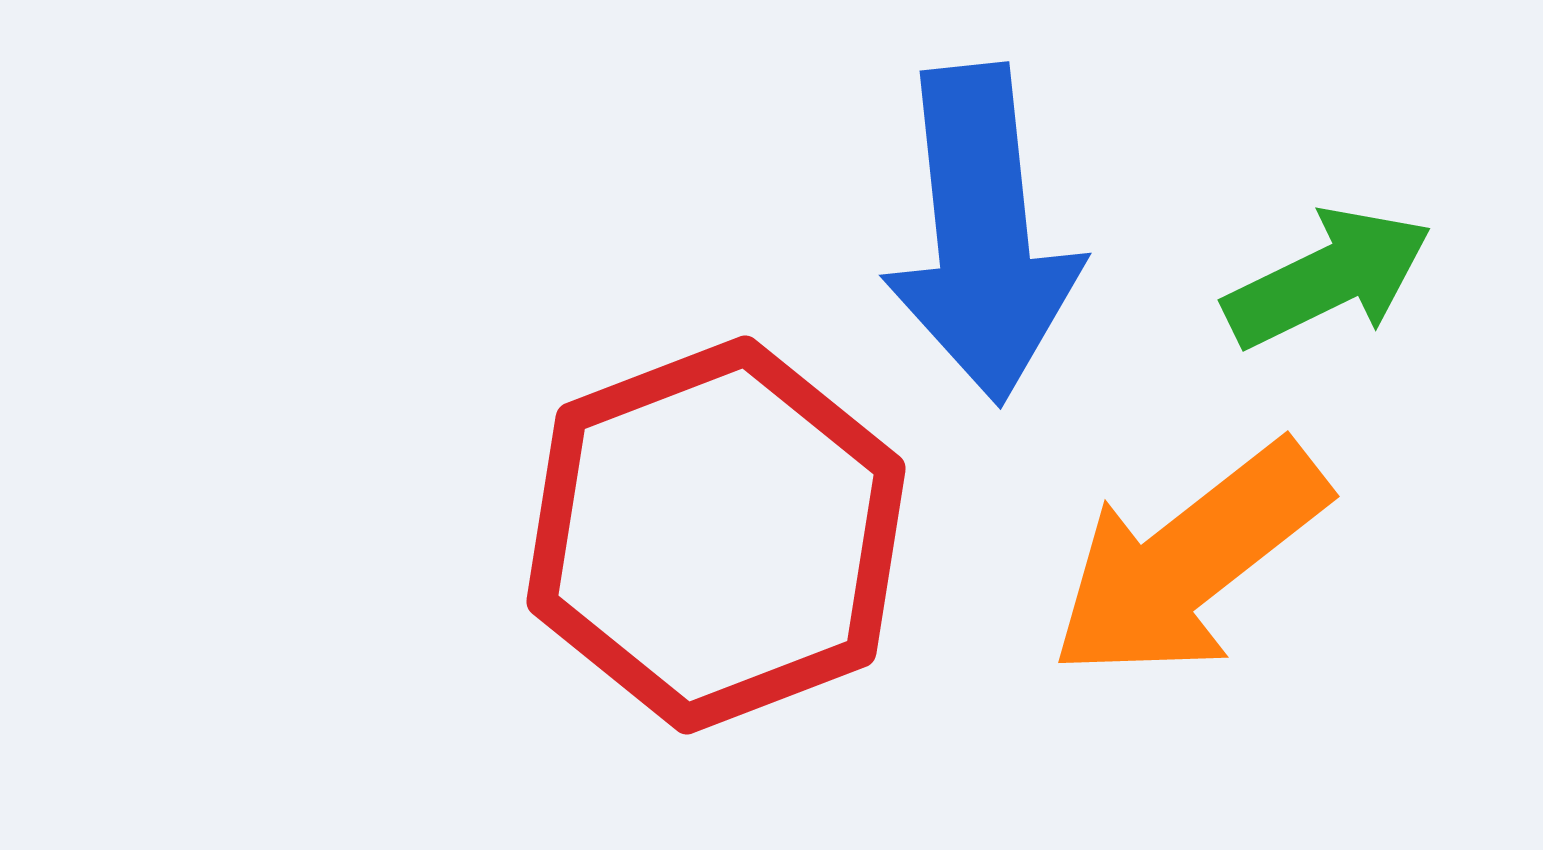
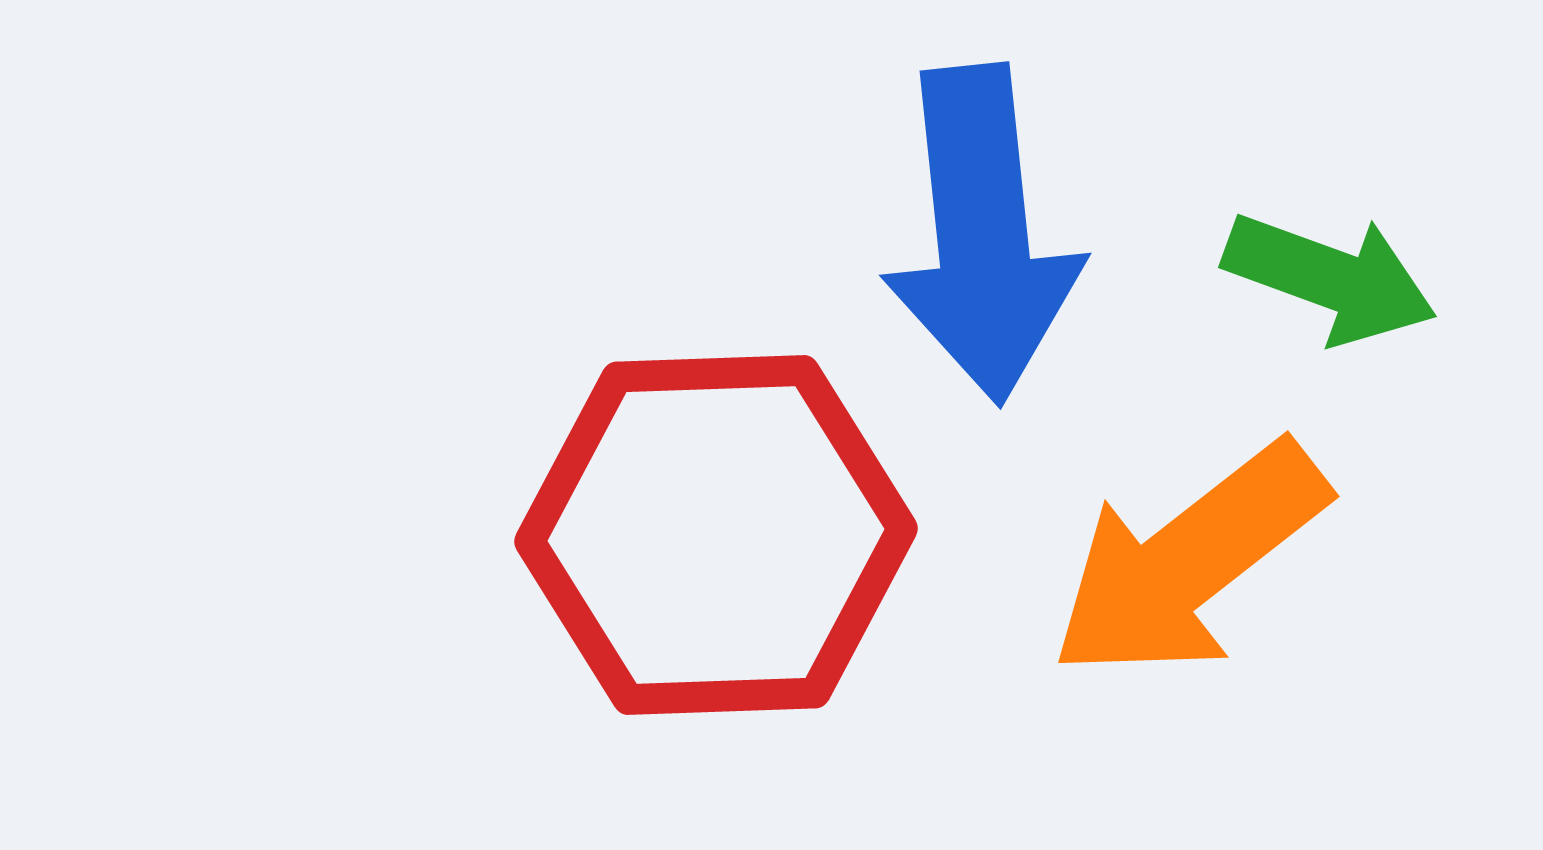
green arrow: moved 2 px right; rotated 46 degrees clockwise
red hexagon: rotated 19 degrees clockwise
